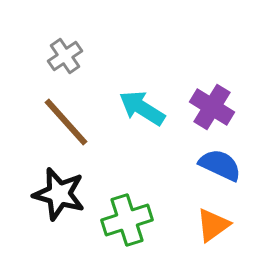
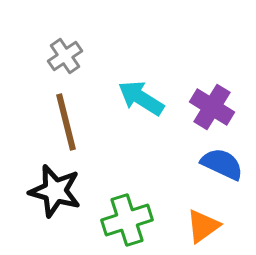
cyan arrow: moved 1 px left, 10 px up
brown line: rotated 28 degrees clockwise
blue semicircle: moved 2 px right, 1 px up
black star: moved 4 px left, 3 px up
orange triangle: moved 10 px left, 1 px down
